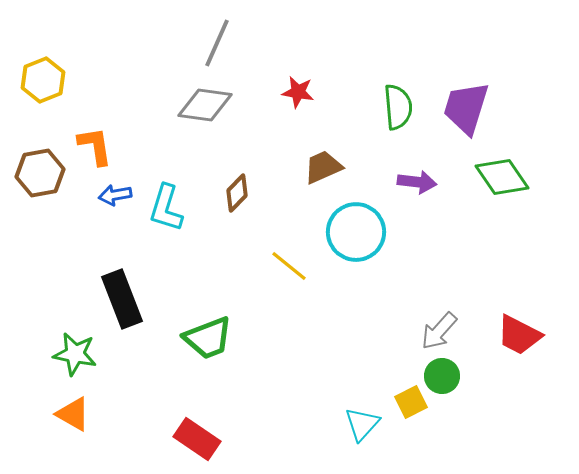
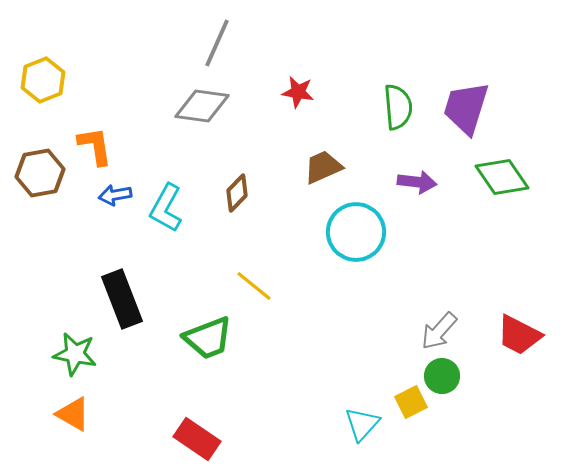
gray diamond: moved 3 px left, 1 px down
cyan L-shape: rotated 12 degrees clockwise
yellow line: moved 35 px left, 20 px down
